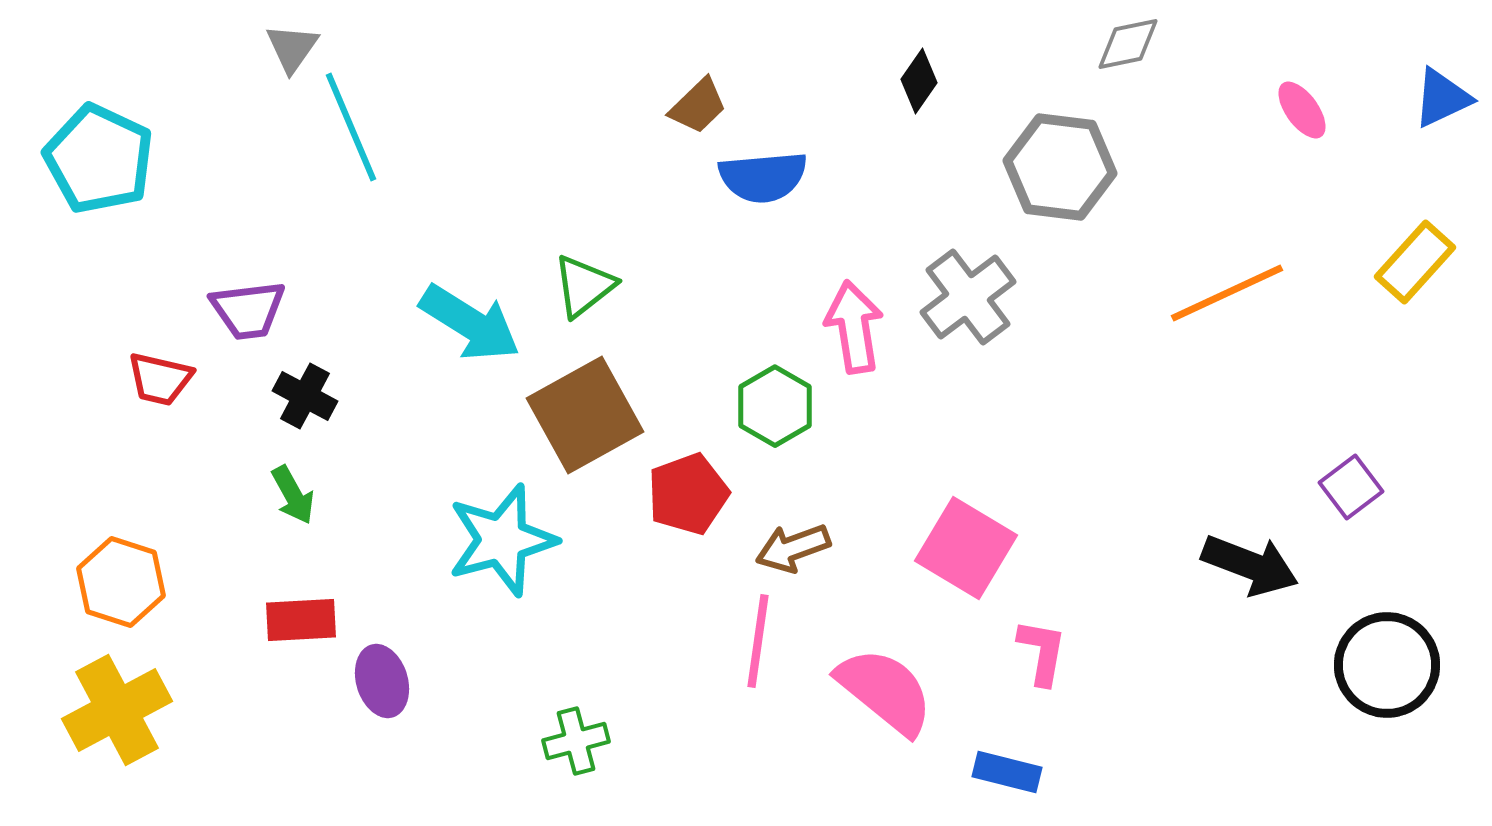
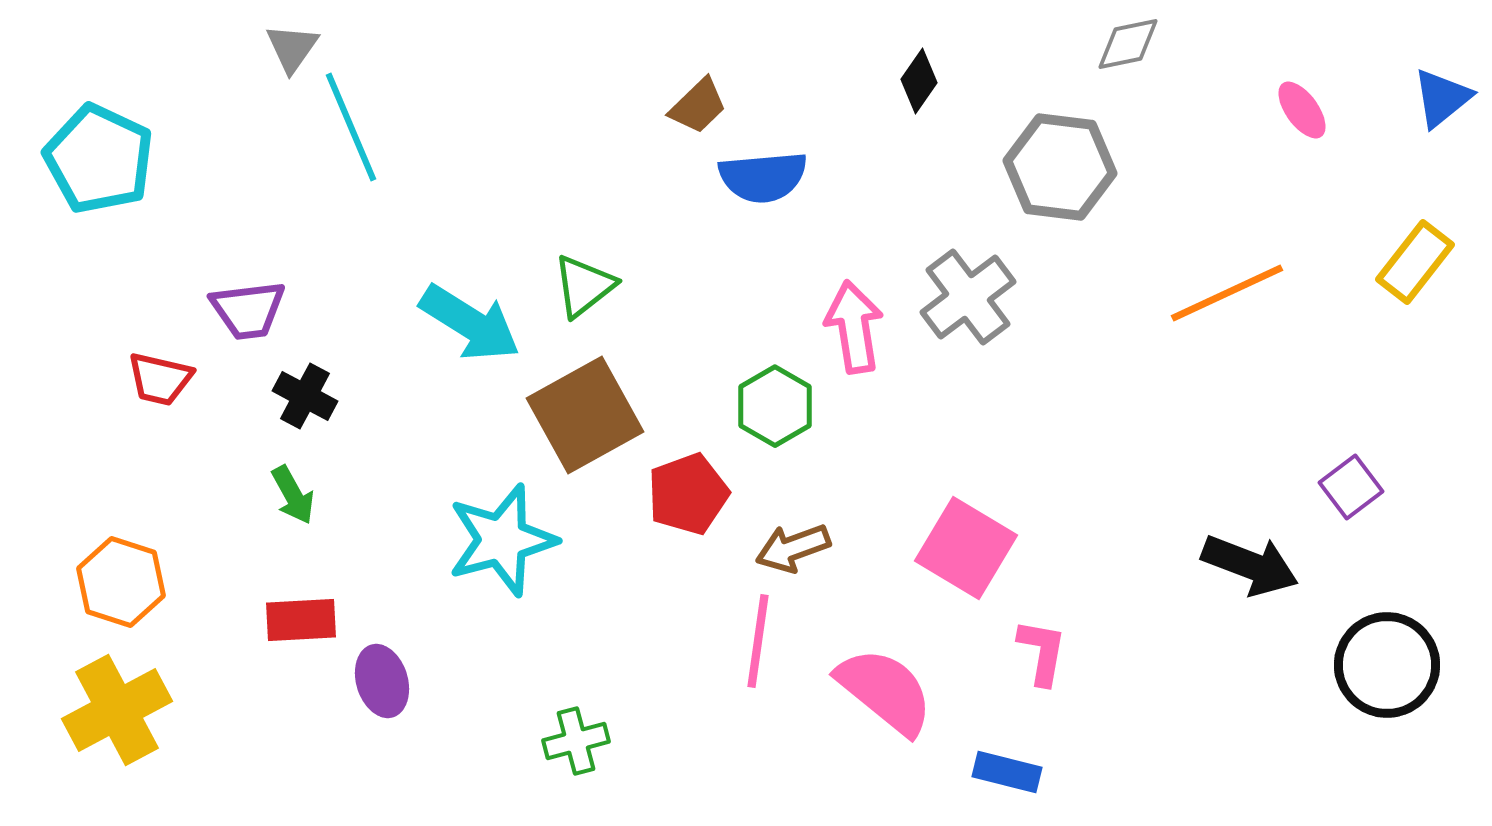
blue triangle: rotated 14 degrees counterclockwise
yellow rectangle: rotated 4 degrees counterclockwise
